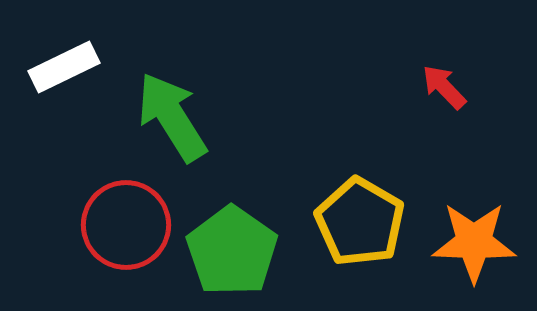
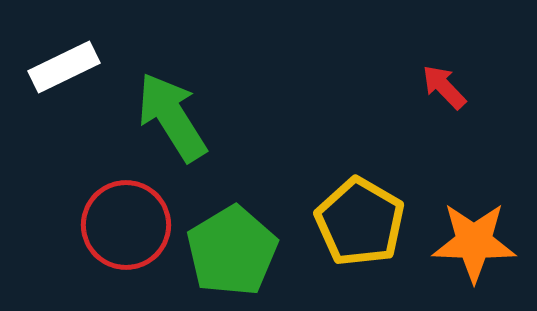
green pentagon: rotated 6 degrees clockwise
